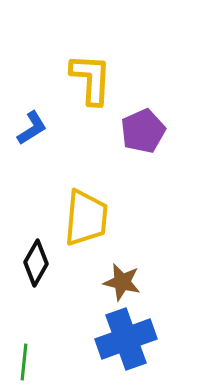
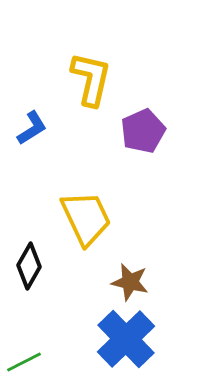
yellow L-shape: rotated 10 degrees clockwise
yellow trapezoid: rotated 30 degrees counterclockwise
black diamond: moved 7 px left, 3 px down
brown star: moved 8 px right
blue cross: rotated 24 degrees counterclockwise
green line: rotated 57 degrees clockwise
